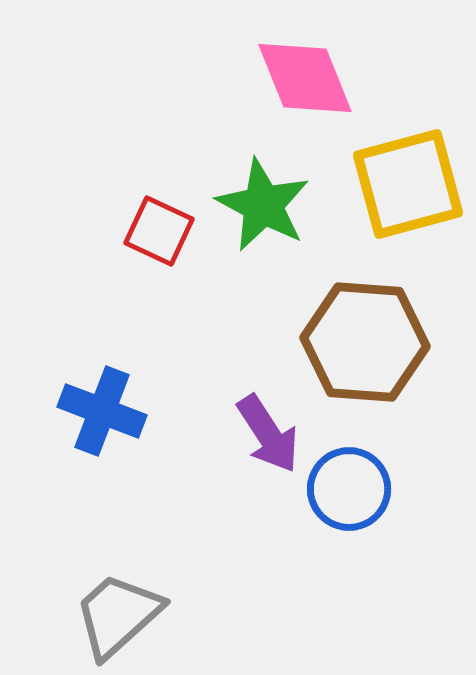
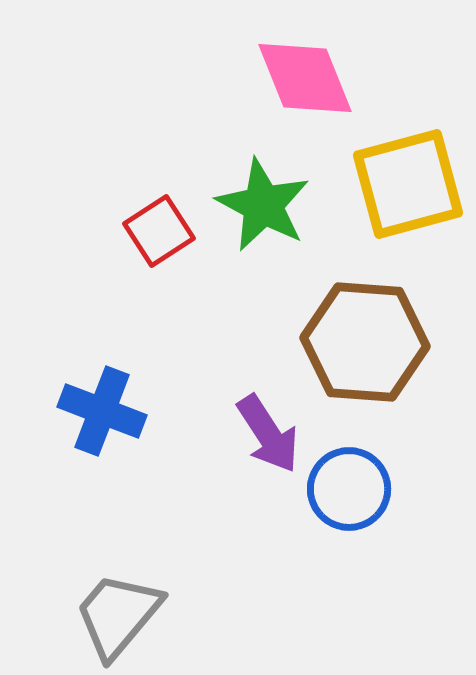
red square: rotated 32 degrees clockwise
gray trapezoid: rotated 8 degrees counterclockwise
